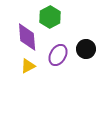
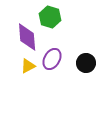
green hexagon: rotated 15 degrees counterclockwise
black circle: moved 14 px down
purple ellipse: moved 6 px left, 4 px down
